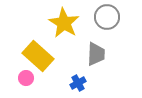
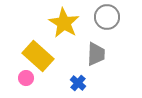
blue cross: rotated 21 degrees counterclockwise
